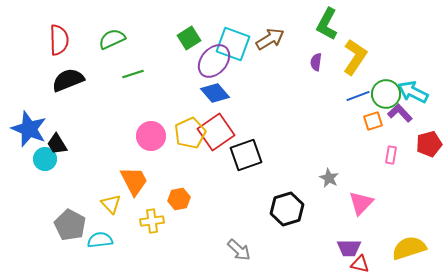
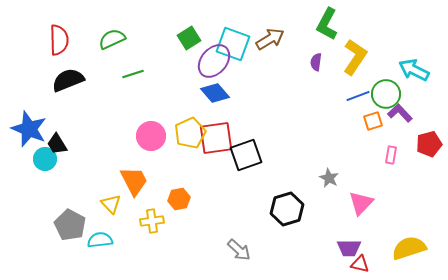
cyan arrow: moved 1 px right, 22 px up
red square: moved 6 px down; rotated 27 degrees clockwise
